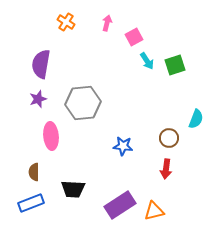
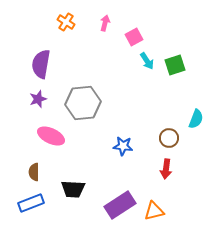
pink arrow: moved 2 px left
pink ellipse: rotated 60 degrees counterclockwise
